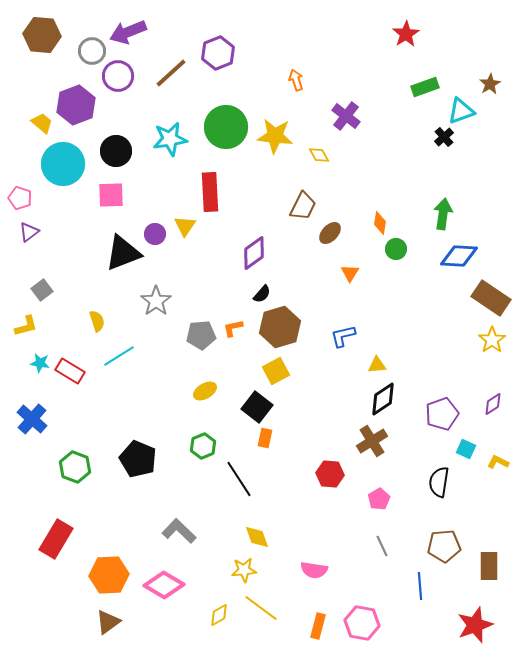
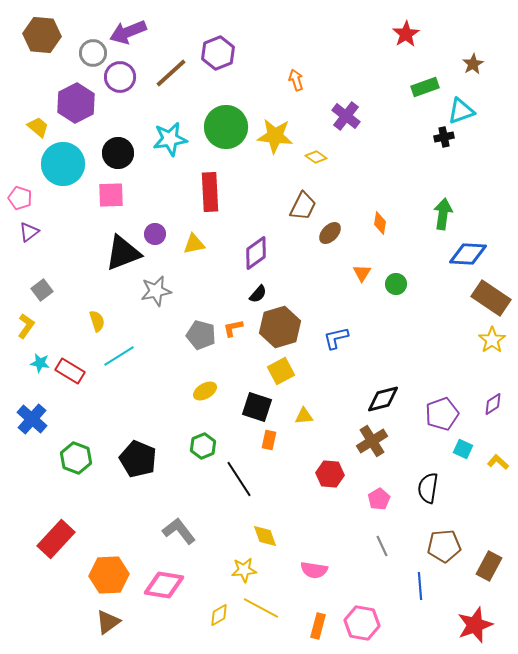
gray circle at (92, 51): moved 1 px right, 2 px down
purple circle at (118, 76): moved 2 px right, 1 px down
brown star at (490, 84): moved 17 px left, 20 px up
purple hexagon at (76, 105): moved 2 px up; rotated 6 degrees counterclockwise
yellow trapezoid at (42, 123): moved 4 px left, 4 px down
black cross at (444, 137): rotated 30 degrees clockwise
black circle at (116, 151): moved 2 px right, 2 px down
yellow diamond at (319, 155): moved 3 px left, 2 px down; rotated 25 degrees counterclockwise
yellow triangle at (185, 226): moved 9 px right, 18 px down; rotated 45 degrees clockwise
green circle at (396, 249): moved 35 px down
purple diamond at (254, 253): moved 2 px right
blue diamond at (459, 256): moved 9 px right, 2 px up
orange triangle at (350, 273): moved 12 px right
black semicircle at (262, 294): moved 4 px left
gray star at (156, 301): moved 10 px up; rotated 24 degrees clockwise
yellow L-shape at (26, 326): rotated 40 degrees counterclockwise
gray pentagon at (201, 335): rotated 20 degrees clockwise
blue L-shape at (343, 336): moved 7 px left, 2 px down
yellow triangle at (377, 365): moved 73 px left, 51 px down
yellow square at (276, 371): moved 5 px right
black diamond at (383, 399): rotated 20 degrees clockwise
black square at (257, 407): rotated 20 degrees counterclockwise
orange rectangle at (265, 438): moved 4 px right, 2 px down
cyan square at (466, 449): moved 3 px left
yellow L-shape at (498, 462): rotated 15 degrees clockwise
green hexagon at (75, 467): moved 1 px right, 9 px up
black semicircle at (439, 482): moved 11 px left, 6 px down
gray L-shape at (179, 531): rotated 8 degrees clockwise
yellow diamond at (257, 537): moved 8 px right, 1 px up
red rectangle at (56, 539): rotated 12 degrees clockwise
brown rectangle at (489, 566): rotated 28 degrees clockwise
pink diamond at (164, 585): rotated 21 degrees counterclockwise
yellow line at (261, 608): rotated 9 degrees counterclockwise
